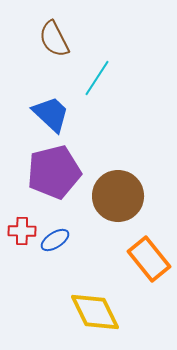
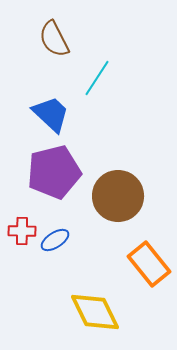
orange rectangle: moved 5 px down
